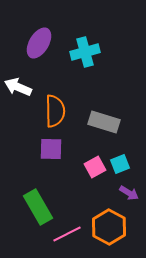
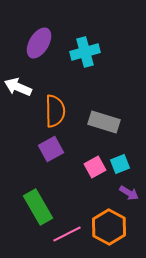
purple square: rotated 30 degrees counterclockwise
